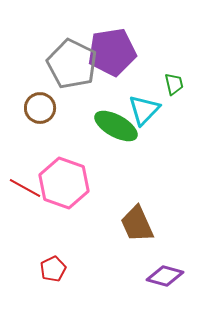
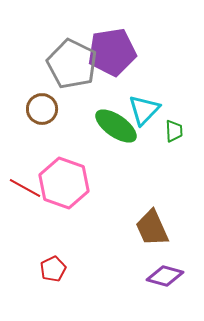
green trapezoid: moved 47 px down; rotated 10 degrees clockwise
brown circle: moved 2 px right, 1 px down
green ellipse: rotated 6 degrees clockwise
brown trapezoid: moved 15 px right, 4 px down
